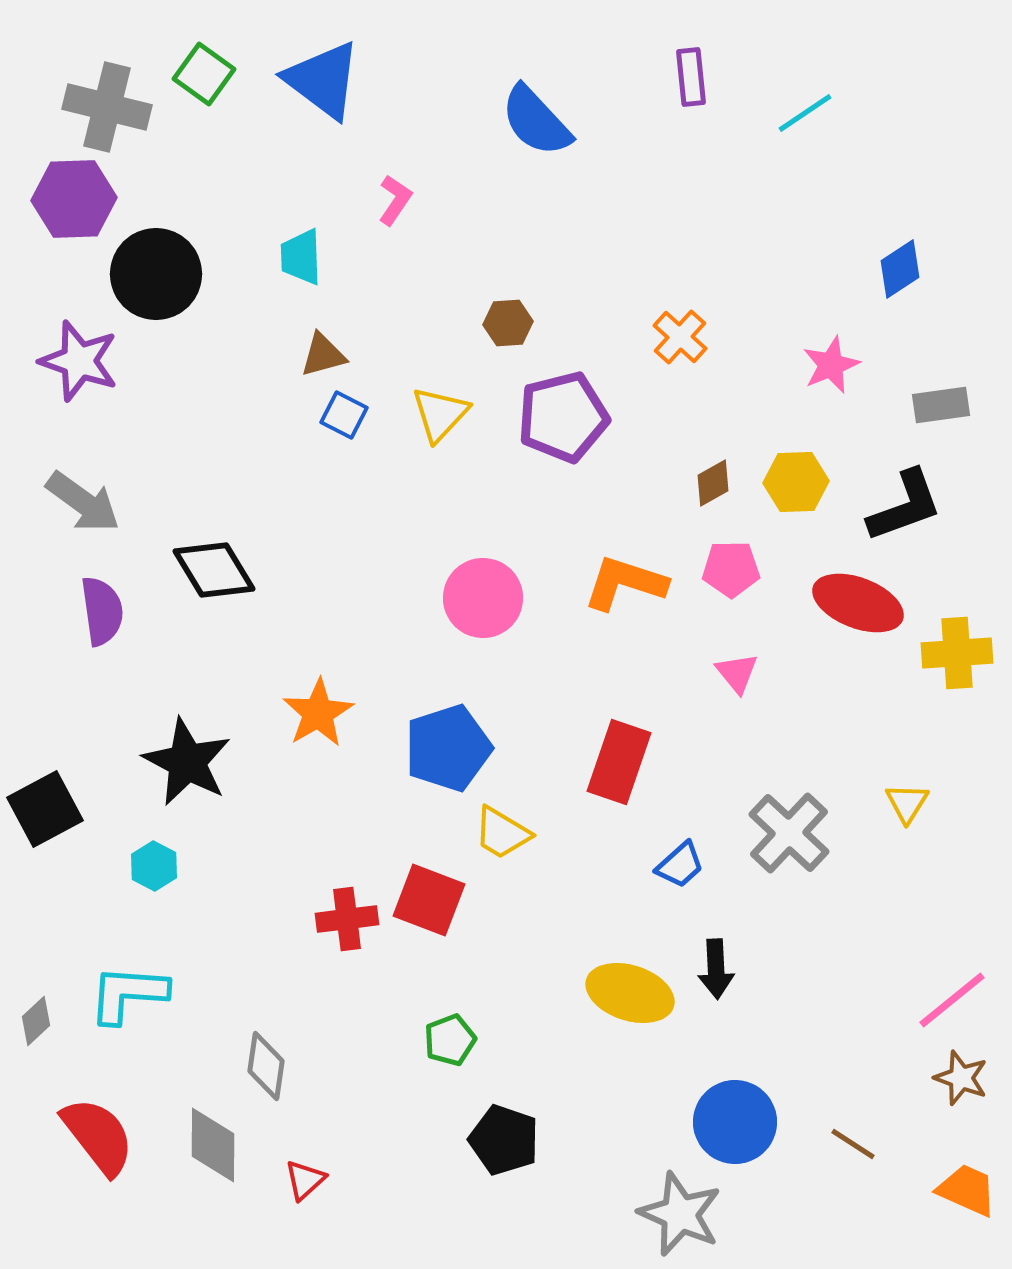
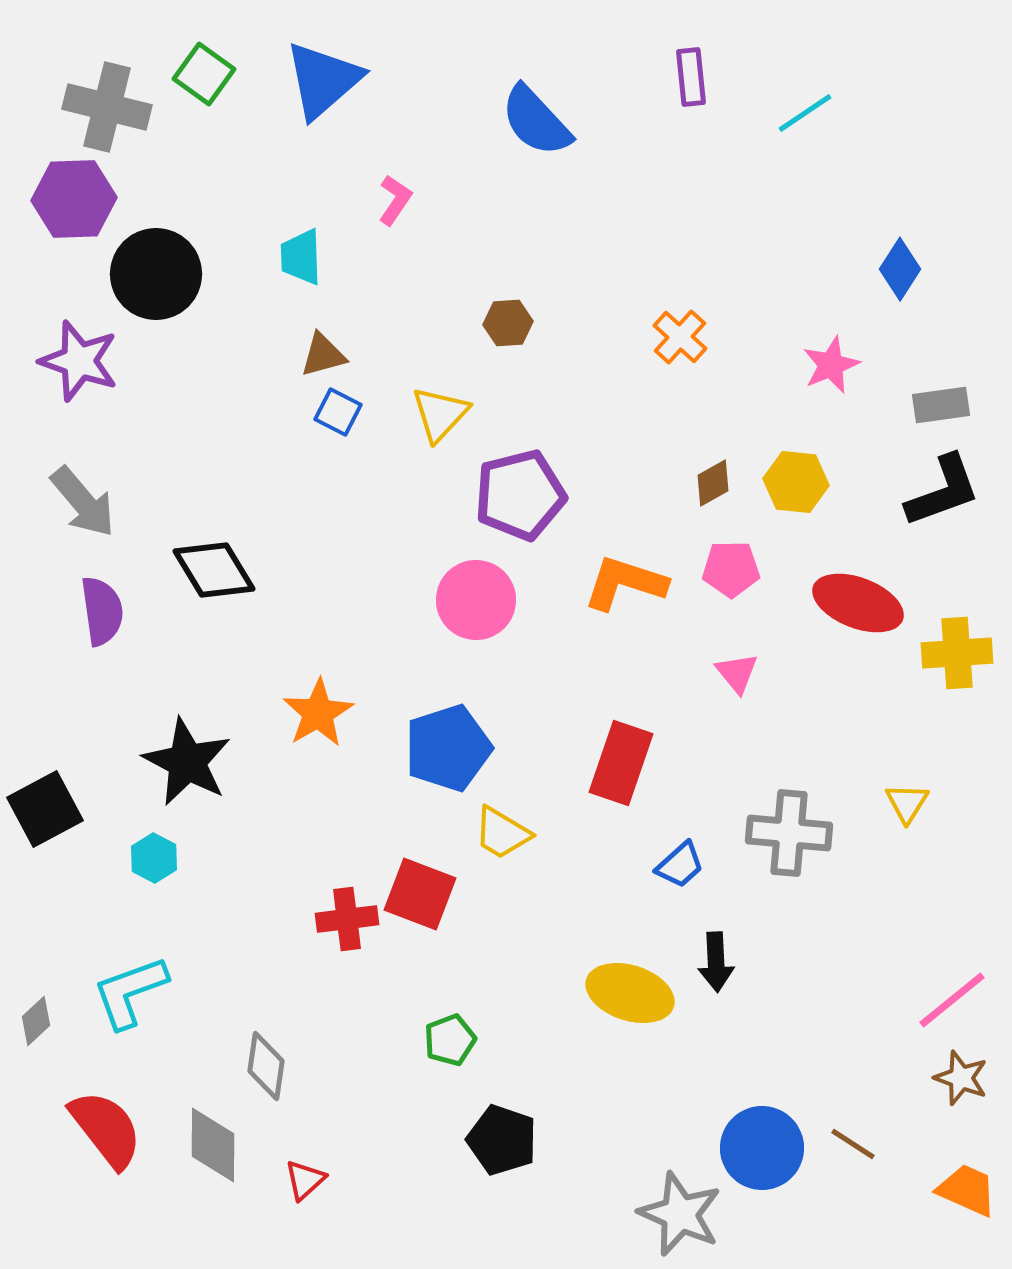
blue triangle at (323, 80): rotated 42 degrees clockwise
blue diamond at (900, 269): rotated 24 degrees counterclockwise
blue square at (344, 415): moved 6 px left, 3 px up
purple pentagon at (563, 417): moved 43 px left, 78 px down
yellow hexagon at (796, 482): rotated 8 degrees clockwise
gray arrow at (83, 502): rotated 14 degrees clockwise
black L-shape at (905, 506): moved 38 px right, 15 px up
pink circle at (483, 598): moved 7 px left, 2 px down
red rectangle at (619, 762): moved 2 px right, 1 px down
gray cross at (789, 833): rotated 38 degrees counterclockwise
cyan hexagon at (154, 866): moved 8 px up
red square at (429, 900): moved 9 px left, 6 px up
black arrow at (716, 969): moved 7 px up
cyan L-shape at (128, 994): moved 2 px right, 2 px up; rotated 24 degrees counterclockwise
blue circle at (735, 1122): moved 27 px right, 26 px down
red semicircle at (98, 1136): moved 8 px right, 7 px up
black pentagon at (504, 1140): moved 2 px left
